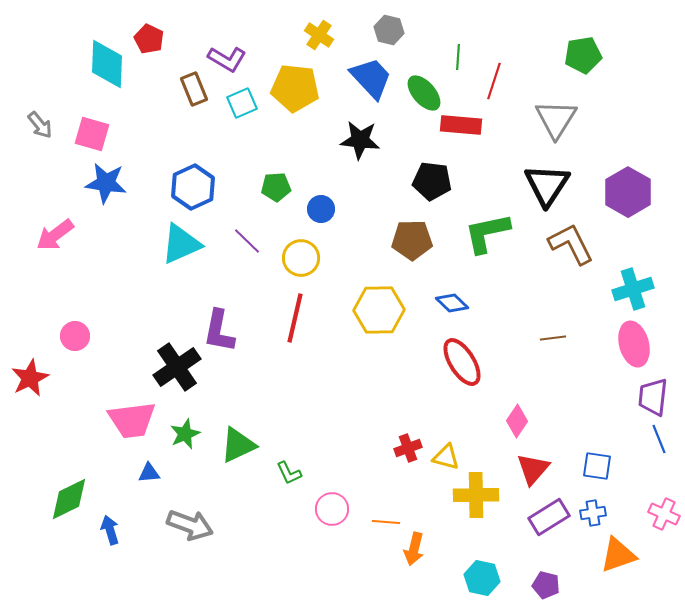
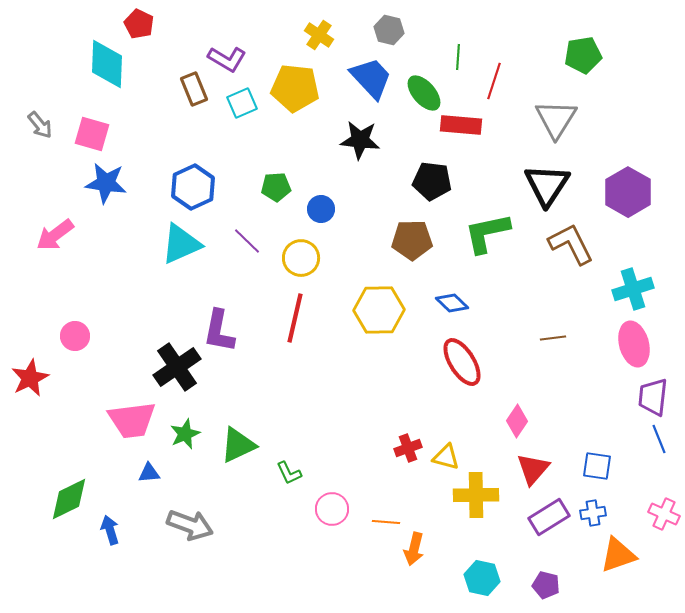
red pentagon at (149, 39): moved 10 px left, 15 px up
